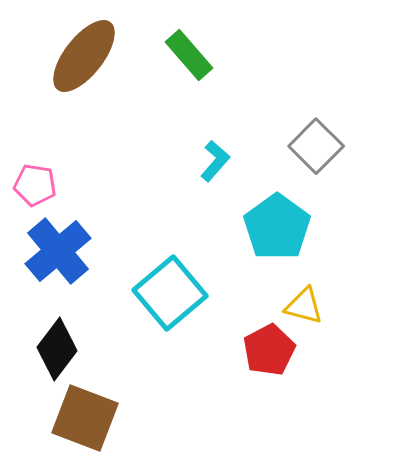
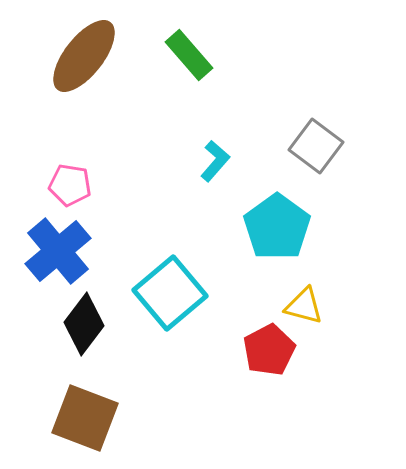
gray square: rotated 8 degrees counterclockwise
pink pentagon: moved 35 px right
black diamond: moved 27 px right, 25 px up
